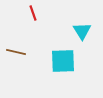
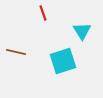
red line: moved 10 px right
cyan square: rotated 16 degrees counterclockwise
